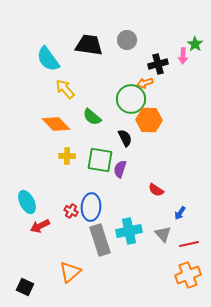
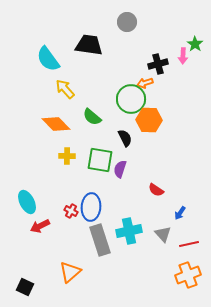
gray circle: moved 18 px up
